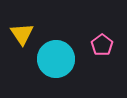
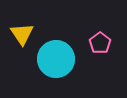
pink pentagon: moved 2 px left, 2 px up
